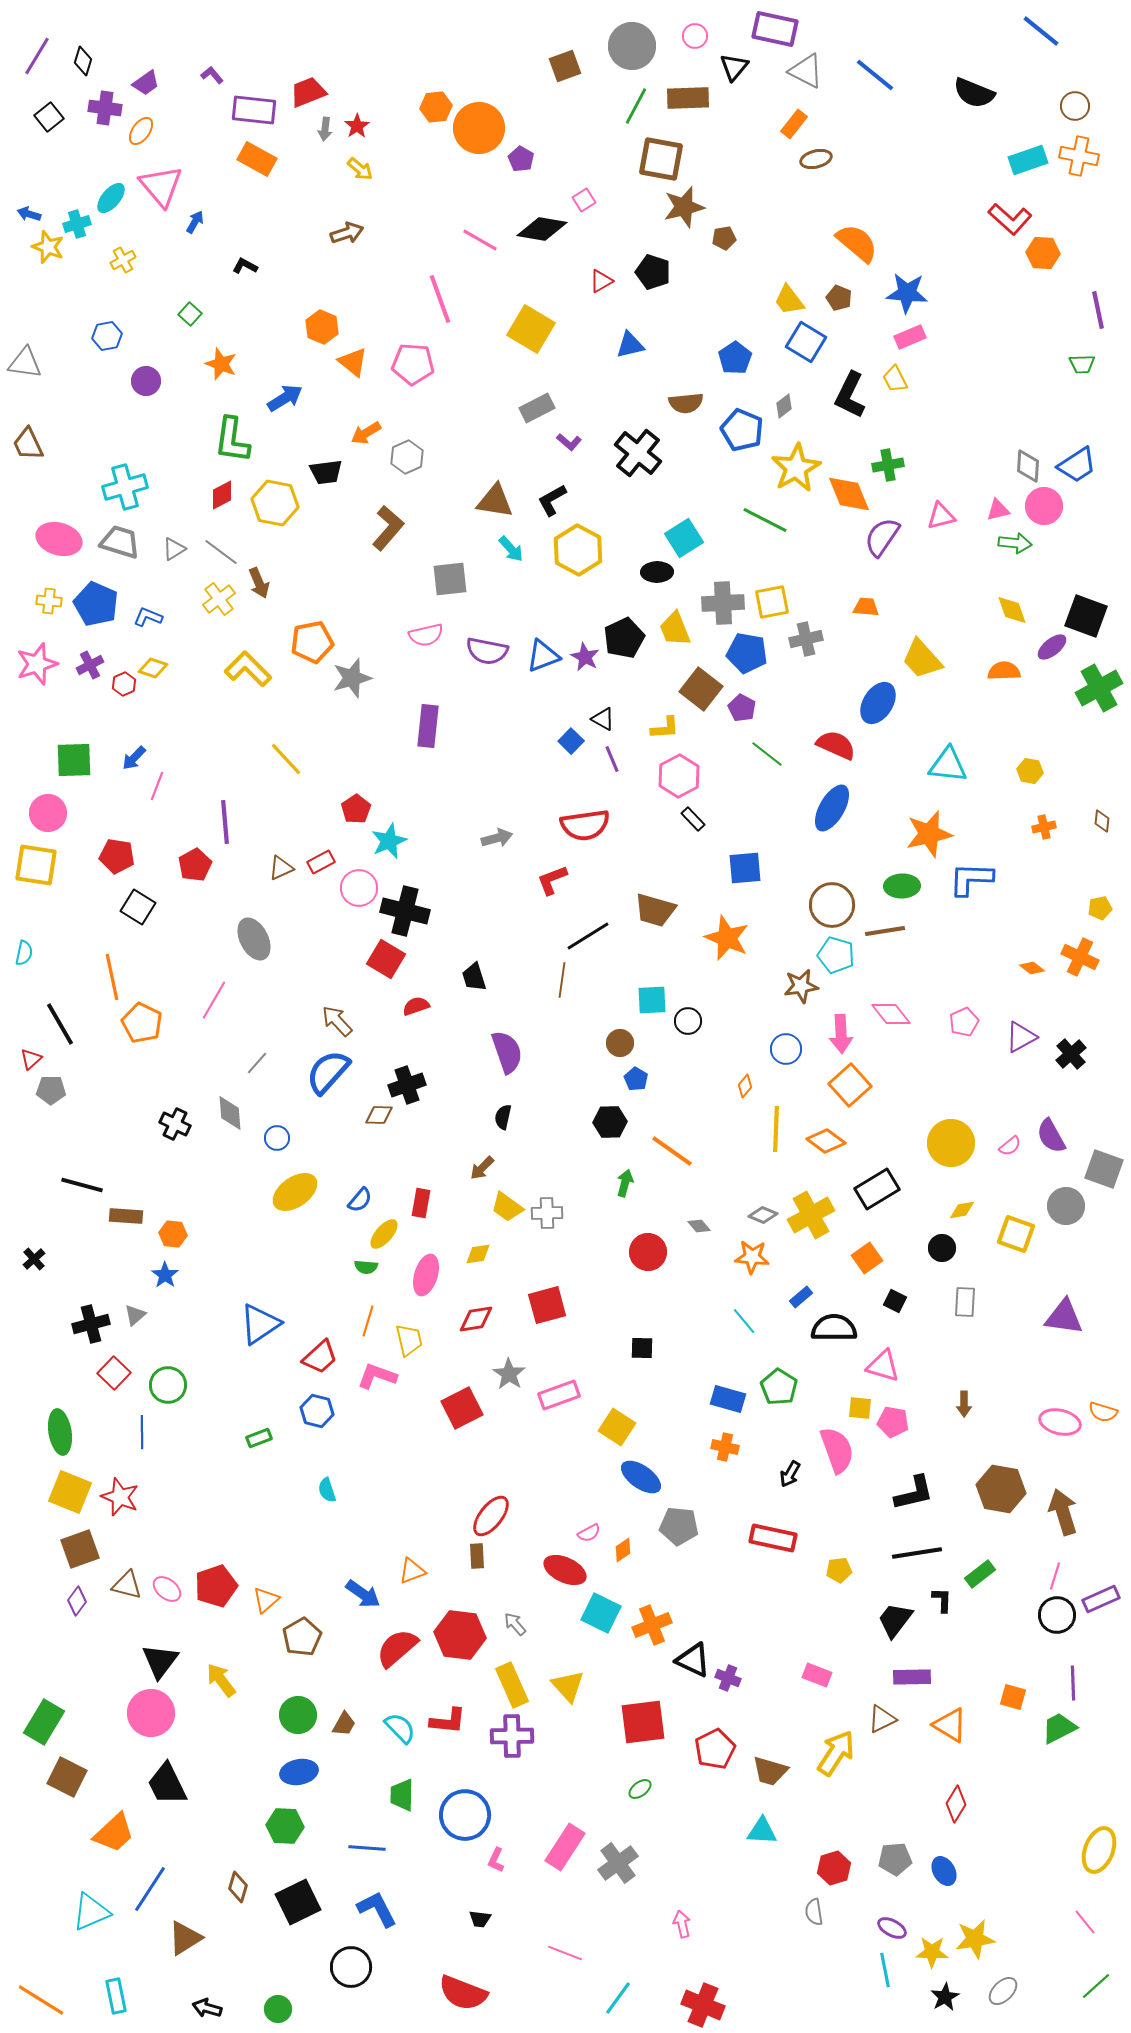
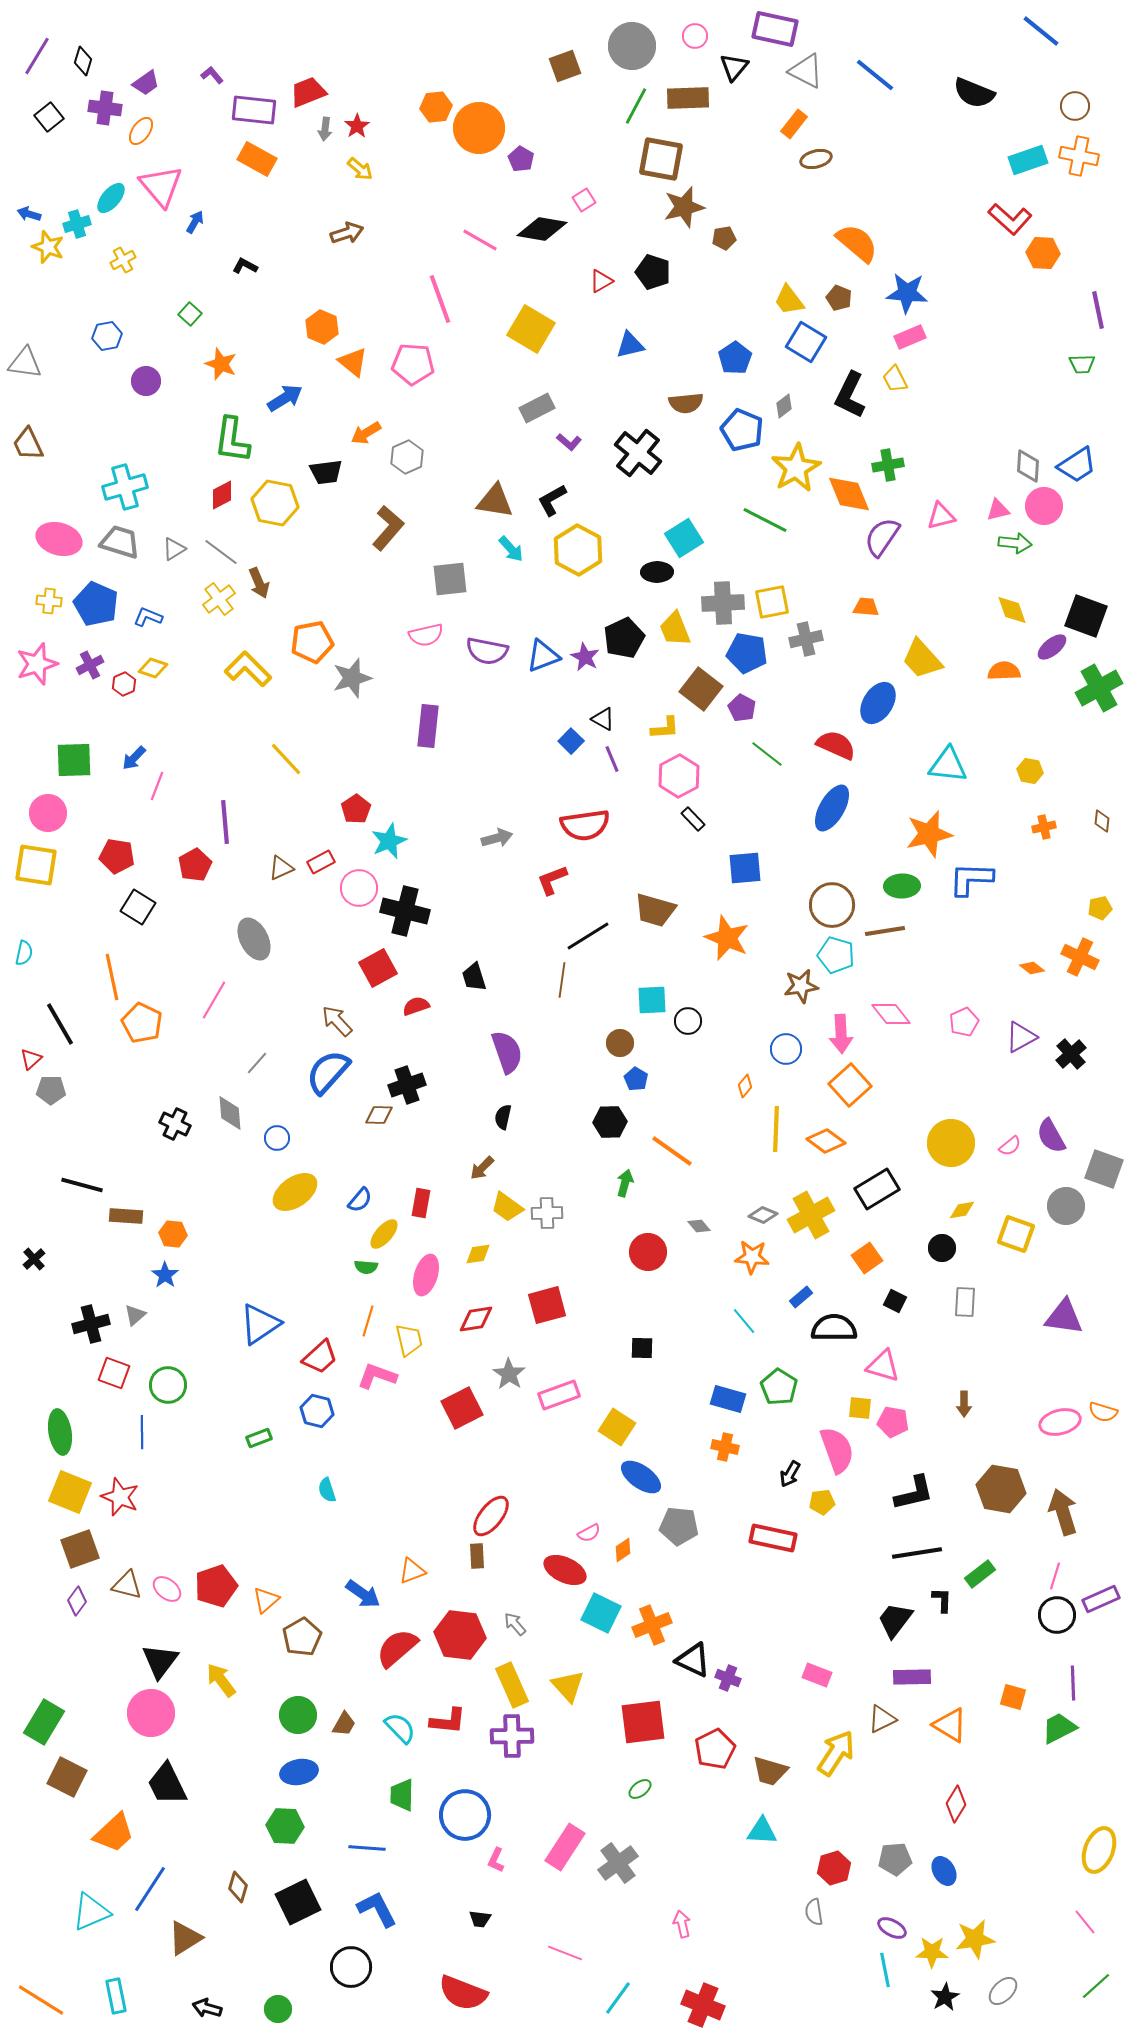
red square at (386, 959): moved 8 px left, 9 px down; rotated 30 degrees clockwise
red square at (114, 1373): rotated 24 degrees counterclockwise
pink ellipse at (1060, 1422): rotated 27 degrees counterclockwise
yellow pentagon at (839, 1570): moved 17 px left, 68 px up
